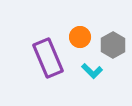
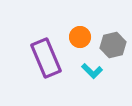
gray hexagon: rotated 15 degrees clockwise
purple rectangle: moved 2 px left
